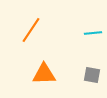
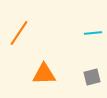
orange line: moved 12 px left, 3 px down
gray square: moved 2 px down; rotated 24 degrees counterclockwise
